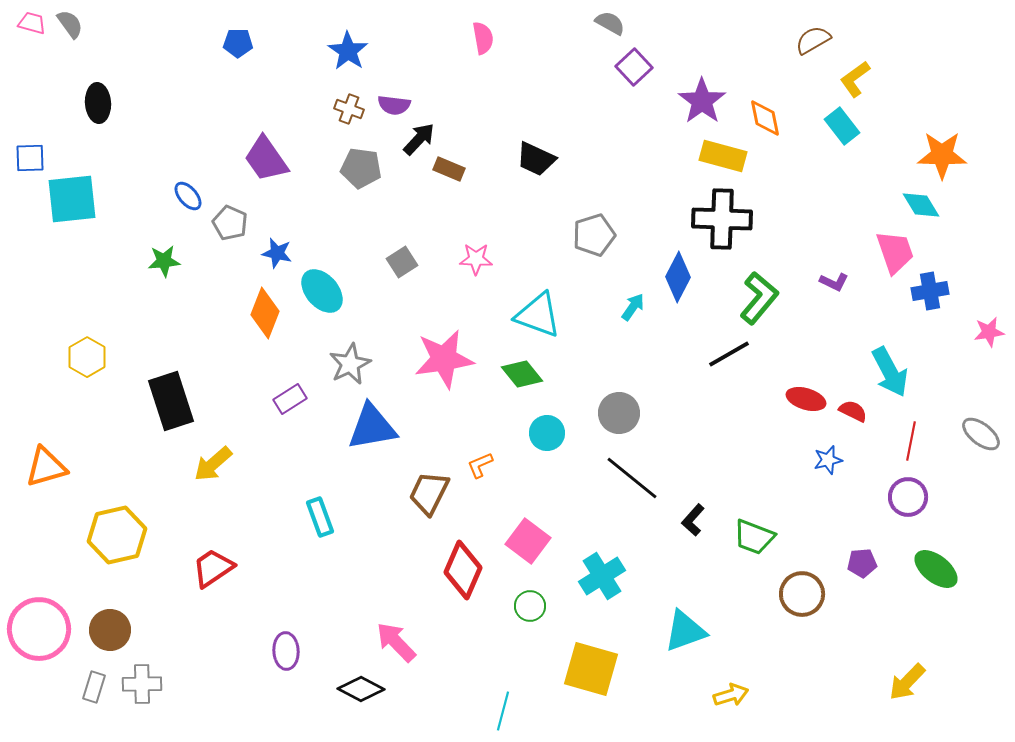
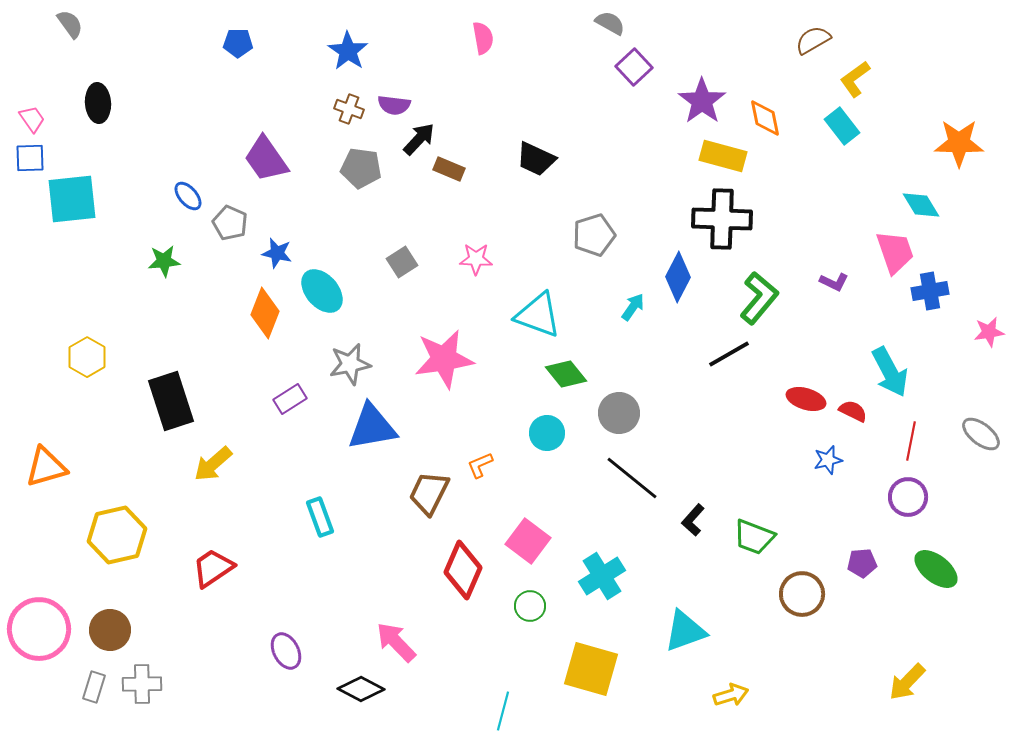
pink trapezoid at (32, 23): moved 96 px down; rotated 40 degrees clockwise
orange star at (942, 155): moved 17 px right, 12 px up
gray star at (350, 364): rotated 15 degrees clockwise
green diamond at (522, 374): moved 44 px right
purple ellipse at (286, 651): rotated 24 degrees counterclockwise
